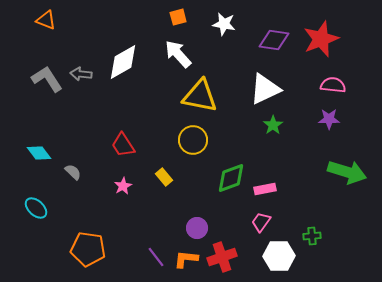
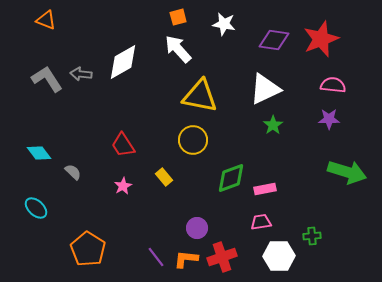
white arrow: moved 5 px up
pink trapezoid: rotated 45 degrees clockwise
orange pentagon: rotated 24 degrees clockwise
